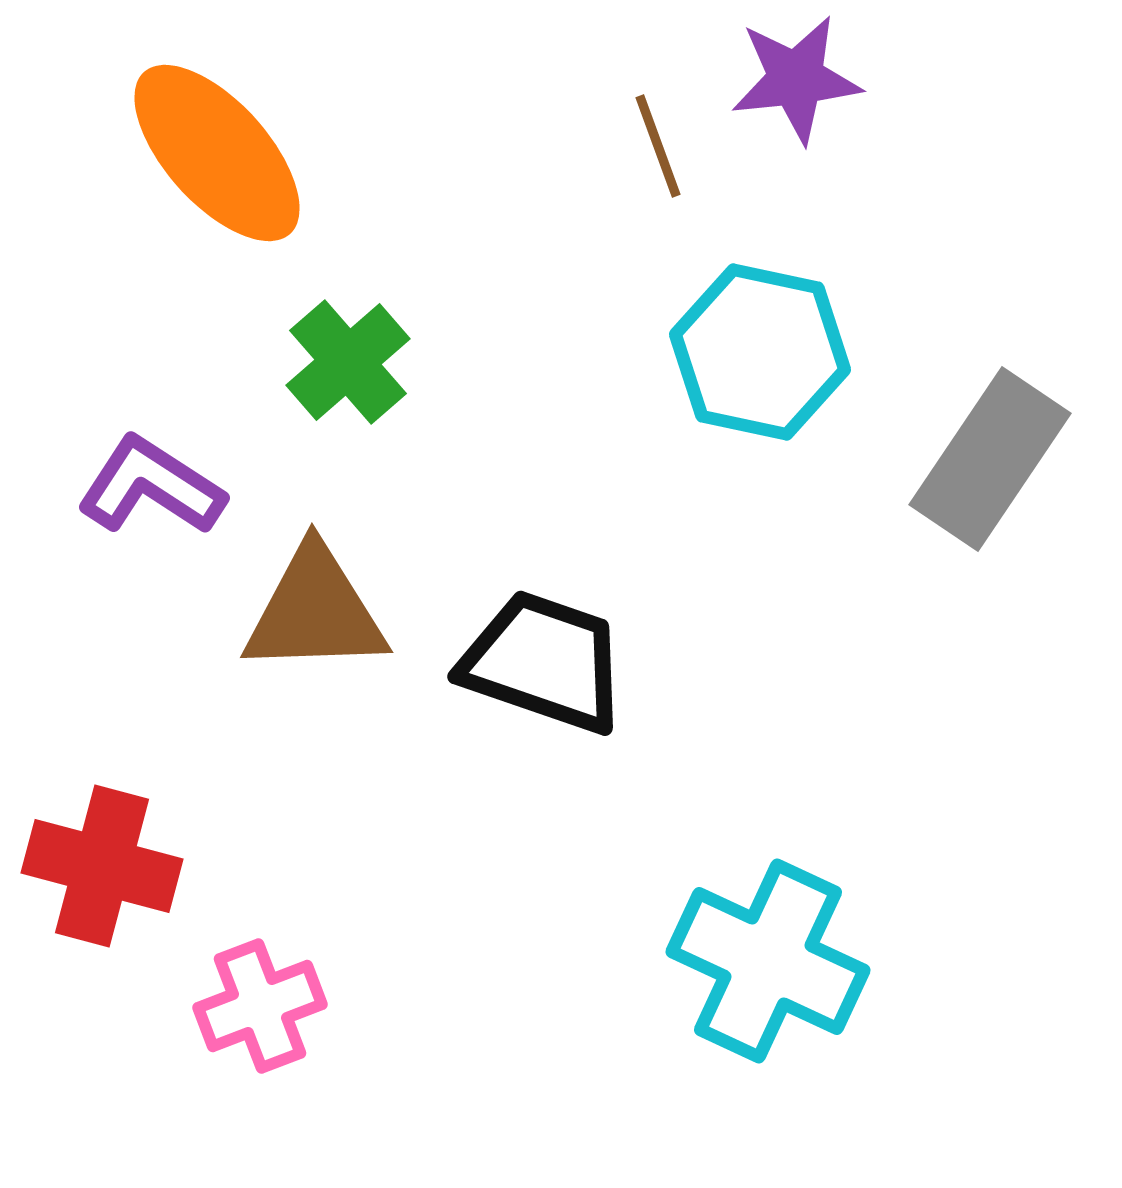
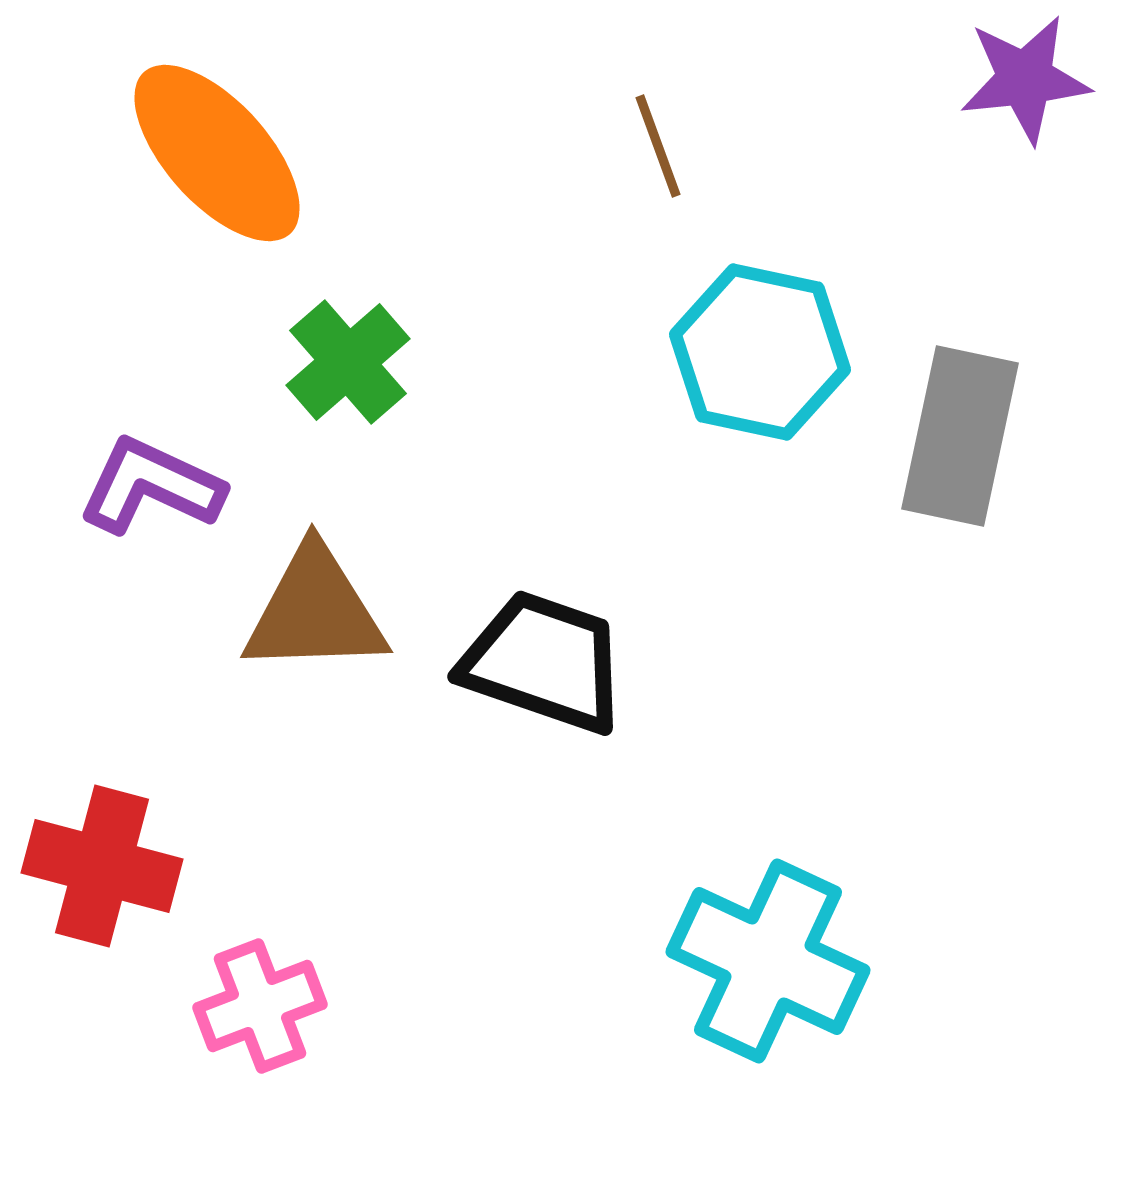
purple star: moved 229 px right
gray rectangle: moved 30 px left, 23 px up; rotated 22 degrees counterclockwise
purple L-shape: rotated 8 degrees counterclockwise
